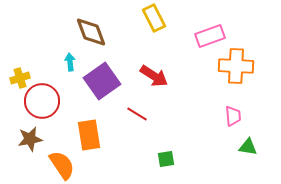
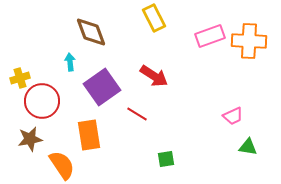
orange cross: moved 13 px right, 25 px up
purple square: moved 6 px down
pink trapezoid: rotated 70 degrees clockwise
